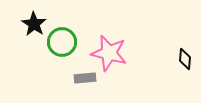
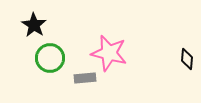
black star: moved 1 px down
green circle: moved 12 px left, 16 px down
black diamond: moved 2 px right
